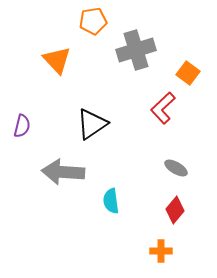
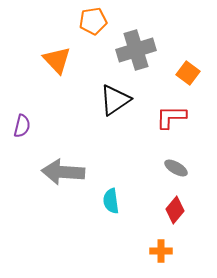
red L-shape: moved 8 px right, 9 px down; rotated 44 degrees clockwise
black triangle: moved 23 px right, 24 px up
